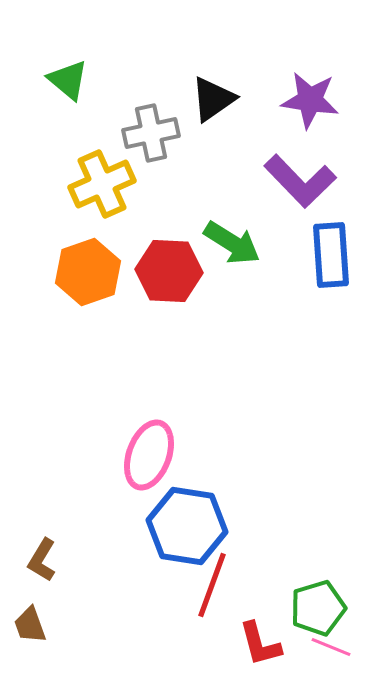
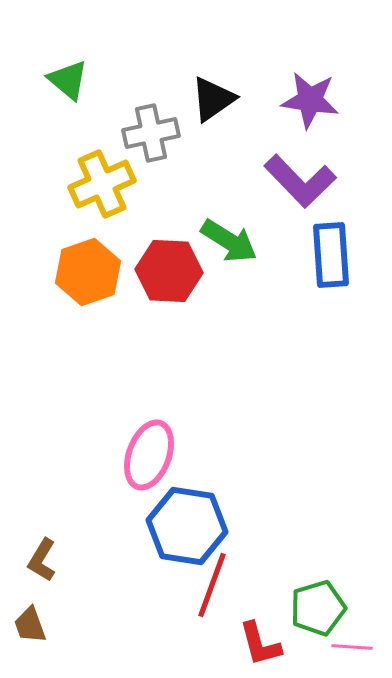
green arrow: moved 3 px left, 2 px up
pink line: moved 21 px right; rotated 18 degrees counterclockwise
